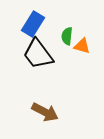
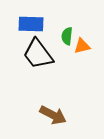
blue rectangle: moved 2 px left; rotated 60 degrees clockwise
orange triangle: rotated 30 degrees counterclockwise
brown arrow: moved 8 px right, 3 px down
